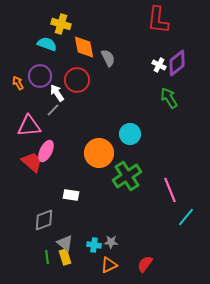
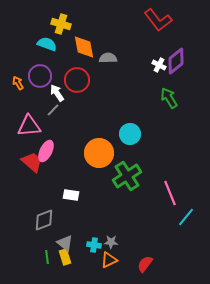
red L-shape: rotated 44 degrees counterclockwise
gray semicircle: rotated 66 degrees counterclockwise
purple diamond: moved 1 px left, 2 px up
pink line: moved 3 px down
orange triangle: moved 5 px up
